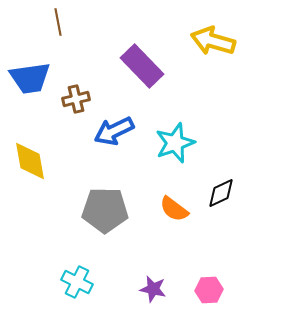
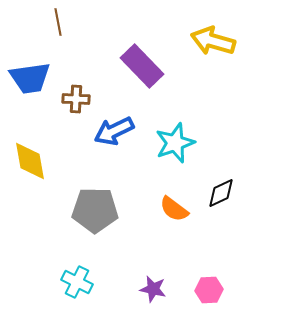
brown cross: rotated 16 degrees clockwise
gray pentagon: moved 10 px left
